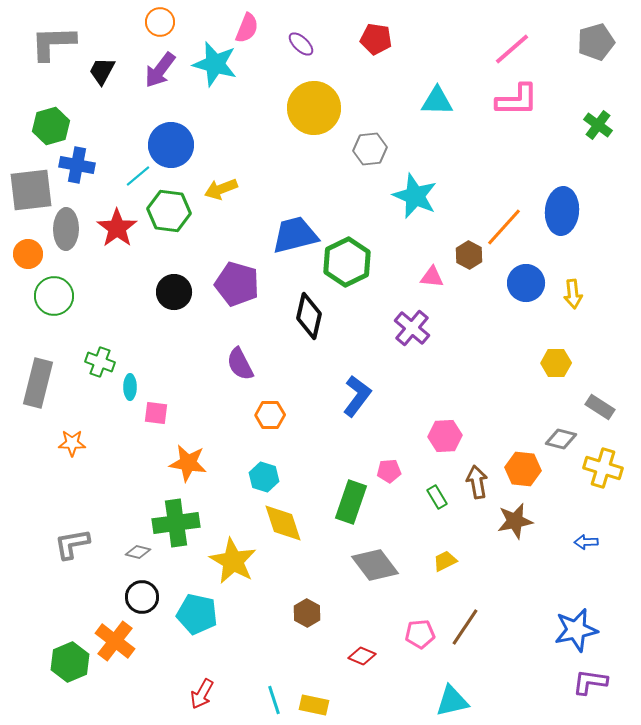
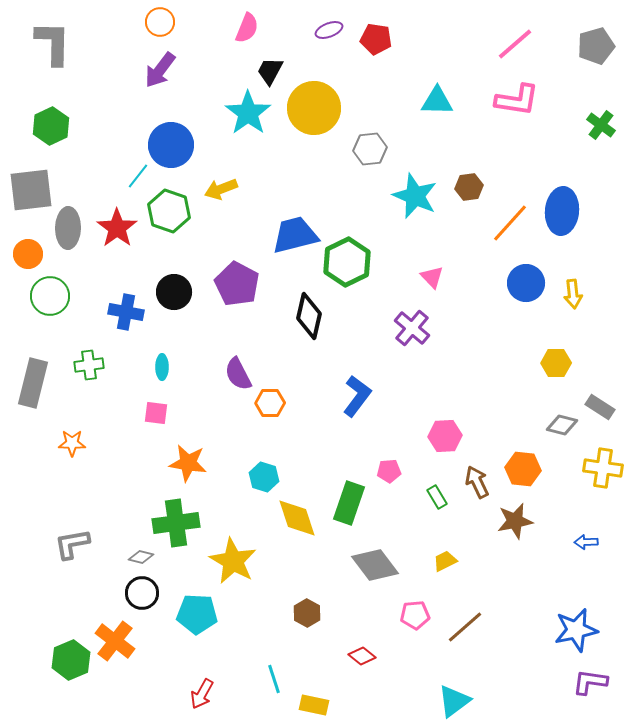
gray pentagon at (596, 42): moved 4 px down
gray L-shape at (53, 43): rotated 93 degrees clockwise
purple ellipse at (301, 44): moved 28 px right, 14 px up; rotated 64 degrees counterclockwise
pink line at (512, 49): moved 3 px right, 5 px up
cyan star at (215, 64): moved 33 px right, 49 px down; rotated 21 degrees clockwise
black trapezoid at (102, 71): moved 168 px right
pink L-shape at (517, 100): rotated 9 degrees clockwise
green cross at (598, 125): moved 3 px right
green hexagon at (51, 126): rotated 9 degrees counterclockwise
blue cross at (77, 165): moved 49 px right, 147 px down
cyan line at (138, 176): rotated 12 degrees counterclockwise
green hexagon at (169, 211): rotated 12 degrees clockwise
orange line at (504, 227): moved 6 px right, 4 px up
gray ellipse at (66, 229): moved 2 px right, 1 px up
brown hexagon at (469, 255): moved 68 px up; rotated 24 degrees clockwise
pink triangle at (432, 277): rotated 40 degrees clockwise
purple pentagon at (237, 284): rotated 12 degrees clockwise
green circle at (54, 296): moved 4 px left
green cross at (100, 362): moved 11 px left, 3 px down; rotated 28 degrees counterclockwise
purple semicircle at (240, 364): moved 2 px left, 10 px down
gray rectangle at (38, 383): moved 5 px left
cyan ellipse at (130, 387): moved 32 px right, 20 px up
orange hexagon at (270, 415): moved 12 px up
gray diamond at (561, 439): moved 1 px right, 14 px up
yellow cross at (603, 468): rotated 9 degrees counterclockwise
brown arrow at (477, 482): rotated 16 degrees counterclockwise
green rectangle at (351, 502): moved 2 px left, 1 px down
yellow diamond at (283, 523): moved 14 px right, 5 px up
gray diamond at (138, 552): moved 3 px right, 5 px down
black circle at (142, 597): moved 4 px up
cyan pentagon at (197, 614): rotated 9 degrees counterclockwise
brown line at (465, 627): rotated 15 degrees clockwise
pink pentagon at (420, 634): moved 5 px left, 19 px up
red diamond at (362, 656): rotated 16 degrees clockwise
green hexagon at (70, 662): moved 1 px right, 2 px up
cyan line at (274, 700): moved 21 px up
cyan triangle at (452, 701): moved 2 px right; rotated 24 degrees counterclockwise
